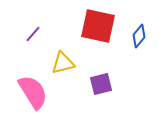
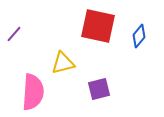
purple line: moved 19 px left
purple square: moved 2 px left, 5 px down
pink semicircle: rotated 36 degrees clockwise
